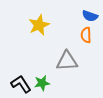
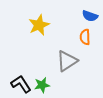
orange semicircle: moved 1 px left, 2 px down
gray triangle: rotated 30 degrees counterclockwise
green star: moved 2 px down
